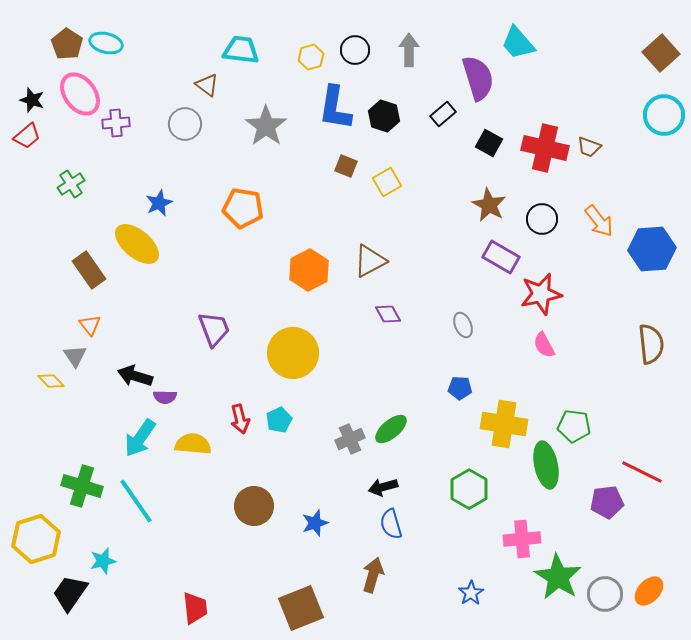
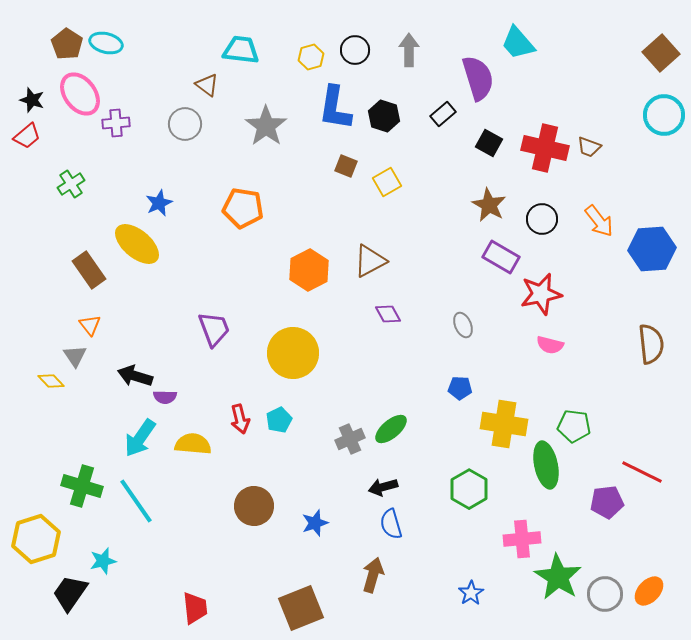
pink semicircle at (544, 345): moved 6 px right; rotated 48 degrees counterclockwise
